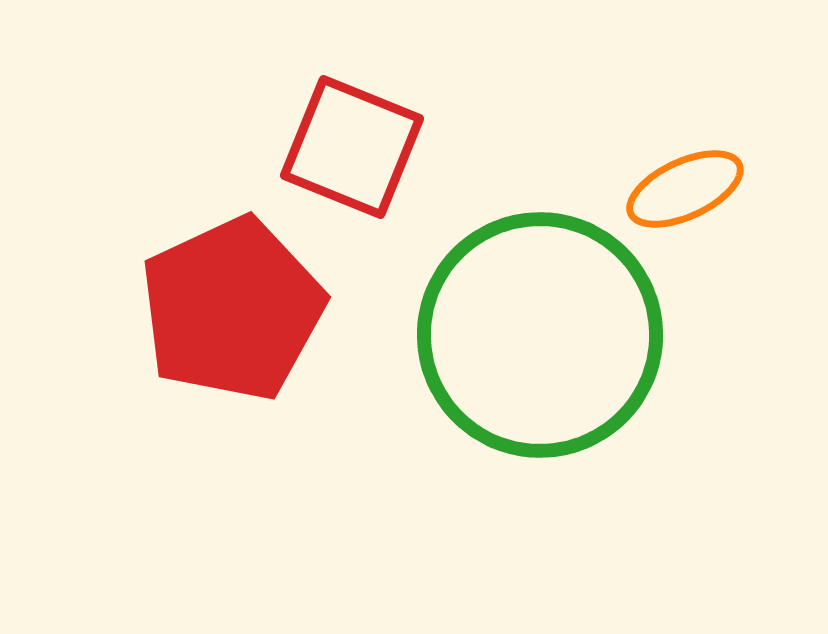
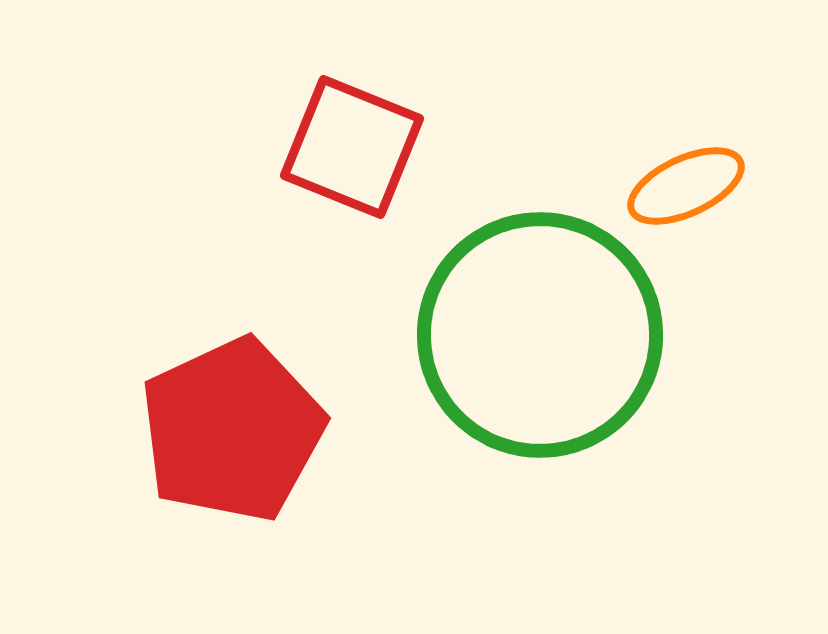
orange ellipse: moved 1 px right, 3 px up
red pentagon: moved 121 px down
